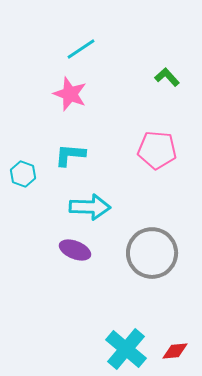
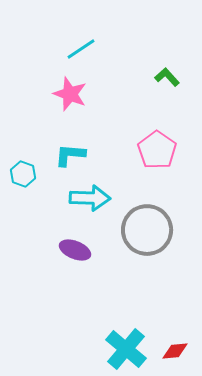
pink pentagon: rotated 30 degrees clockwise
cyan arrow: moved 9 px up
gray circle: moved 5 px left, 23 px up
